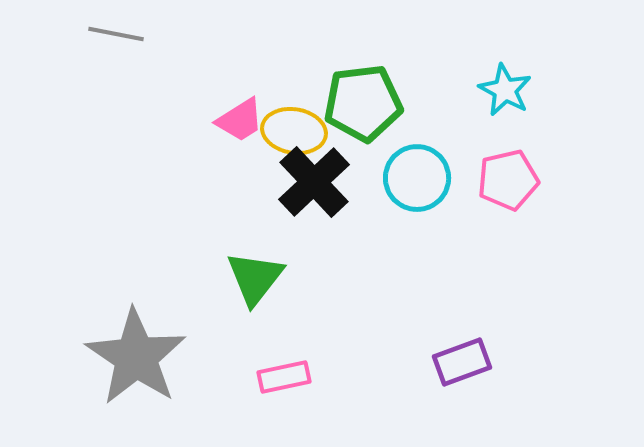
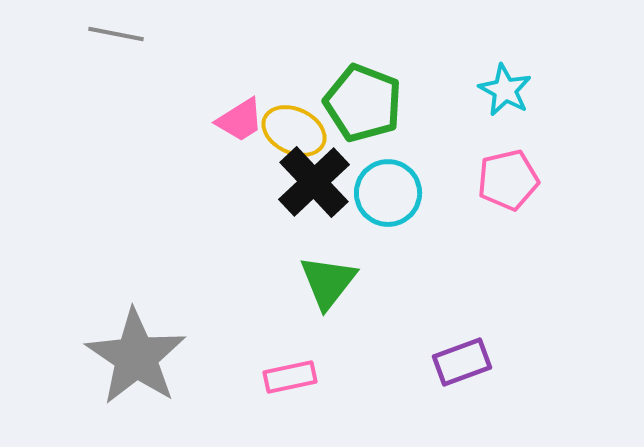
green pentagon: rotated 28 degrees clockwise
yellow ellipse: rotated 16 degrees clockwise
cyan circle: moved 29 px left, 15 px down
green triangle: moved 73 px right, 4 px down
pink rectangle: moved 6 px right
